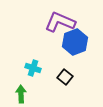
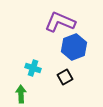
blue hexagon: moved 1 px left, 5 px down
black square: rotated 21 degrees clockwise
